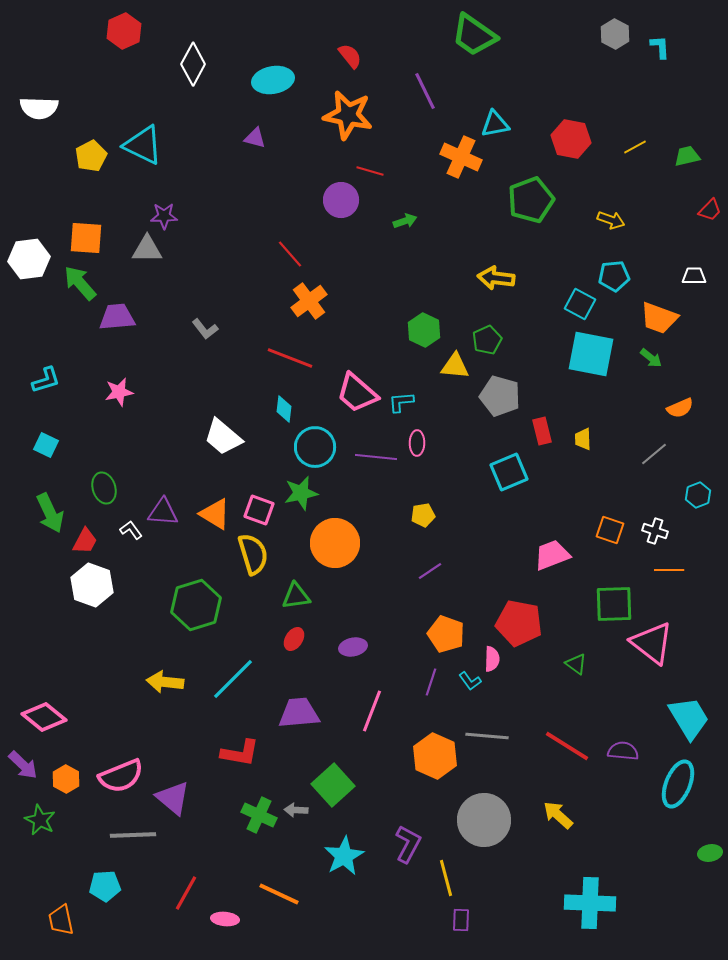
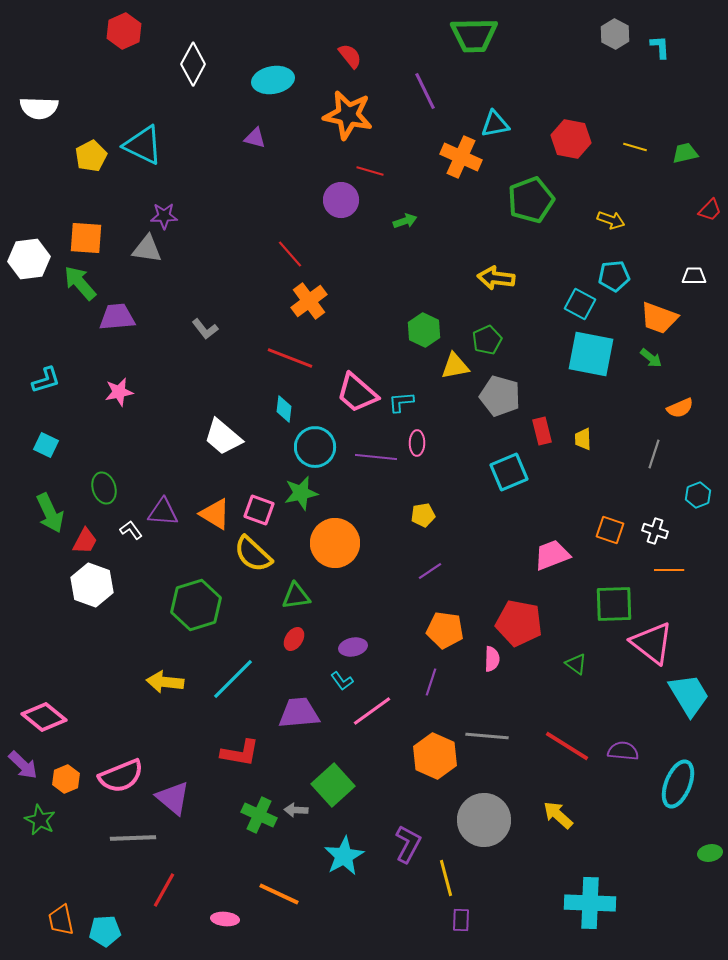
green trapezoid at (474, 35): rotated 36 degrees counterclockwise
yellow line at (635, 147): rotated 45 degrees clockwise
green trapezoid at (687, 156): moved 2 px left, 3 px up
gray triangle at (147, 249): rotated 8 degrees clockwise
yellow triangle at (455, 366): rotated 16 degrees counterclockwise
gray line at (654, 454): rotated 32 degrees counterclockwise
yellow semicircle at (253, 554): rotated 150 degrees clockwise
orange pentagon at (446, 634): moved 1 px left, 4 px up; rotated 12 degrees counterclockwise
cyan L-shape at (470, 681): moved 128 px left
pink line at (372, 711): rotated 33 degrees clockwise
cyan trapezoid at (689, 718): moved 23 px up
orange hexagon at (66, 779): rotated 8 degrees clockwise
gray line at (133, 835): moved 3 px down
cyan pentagon at (105, 886): moved 45 px down
red line at (186, 893): moved 22 px left, 3 px up
